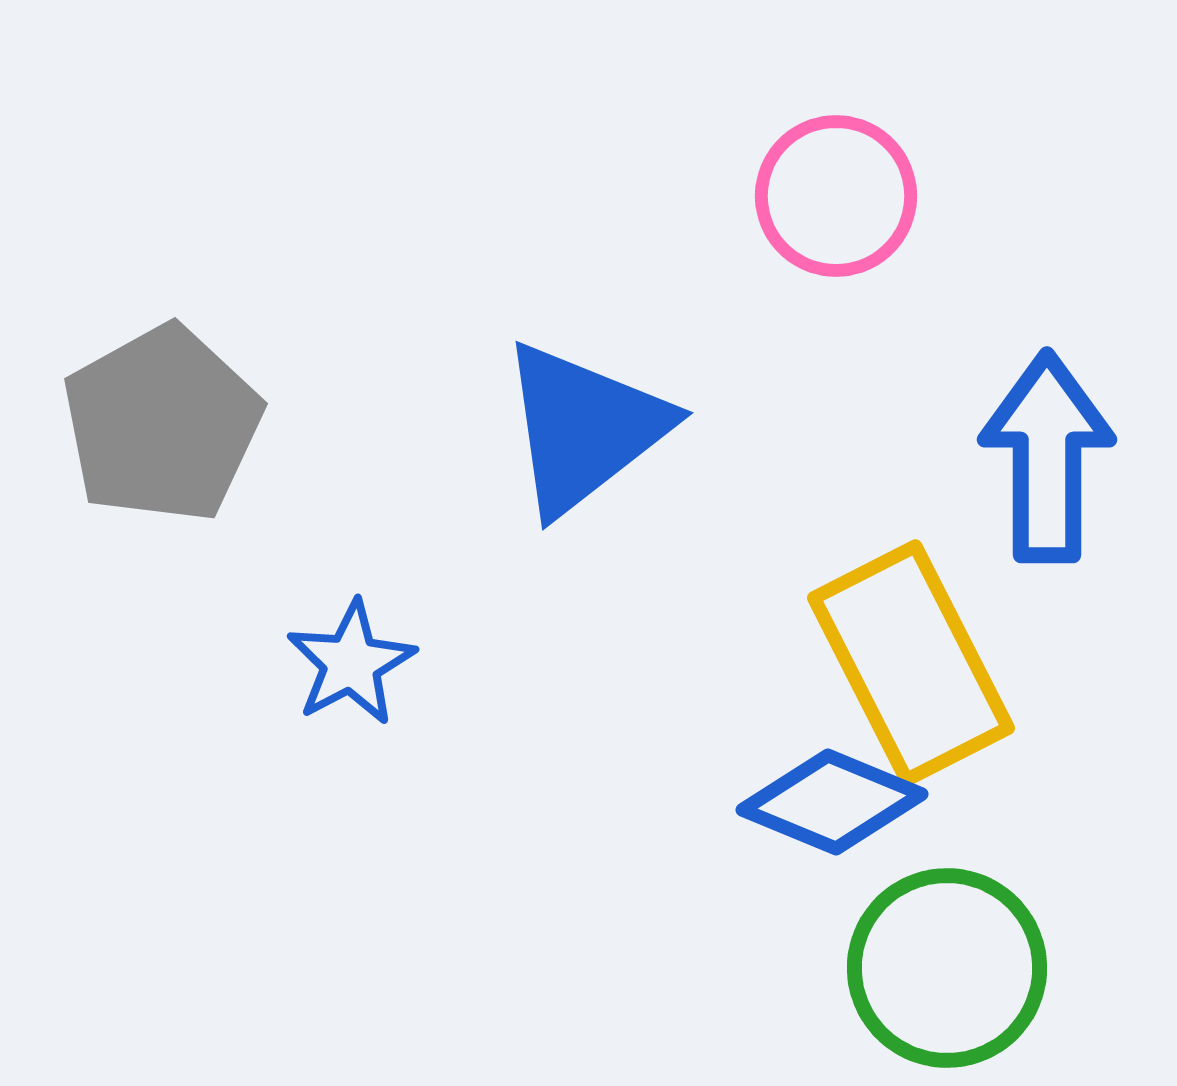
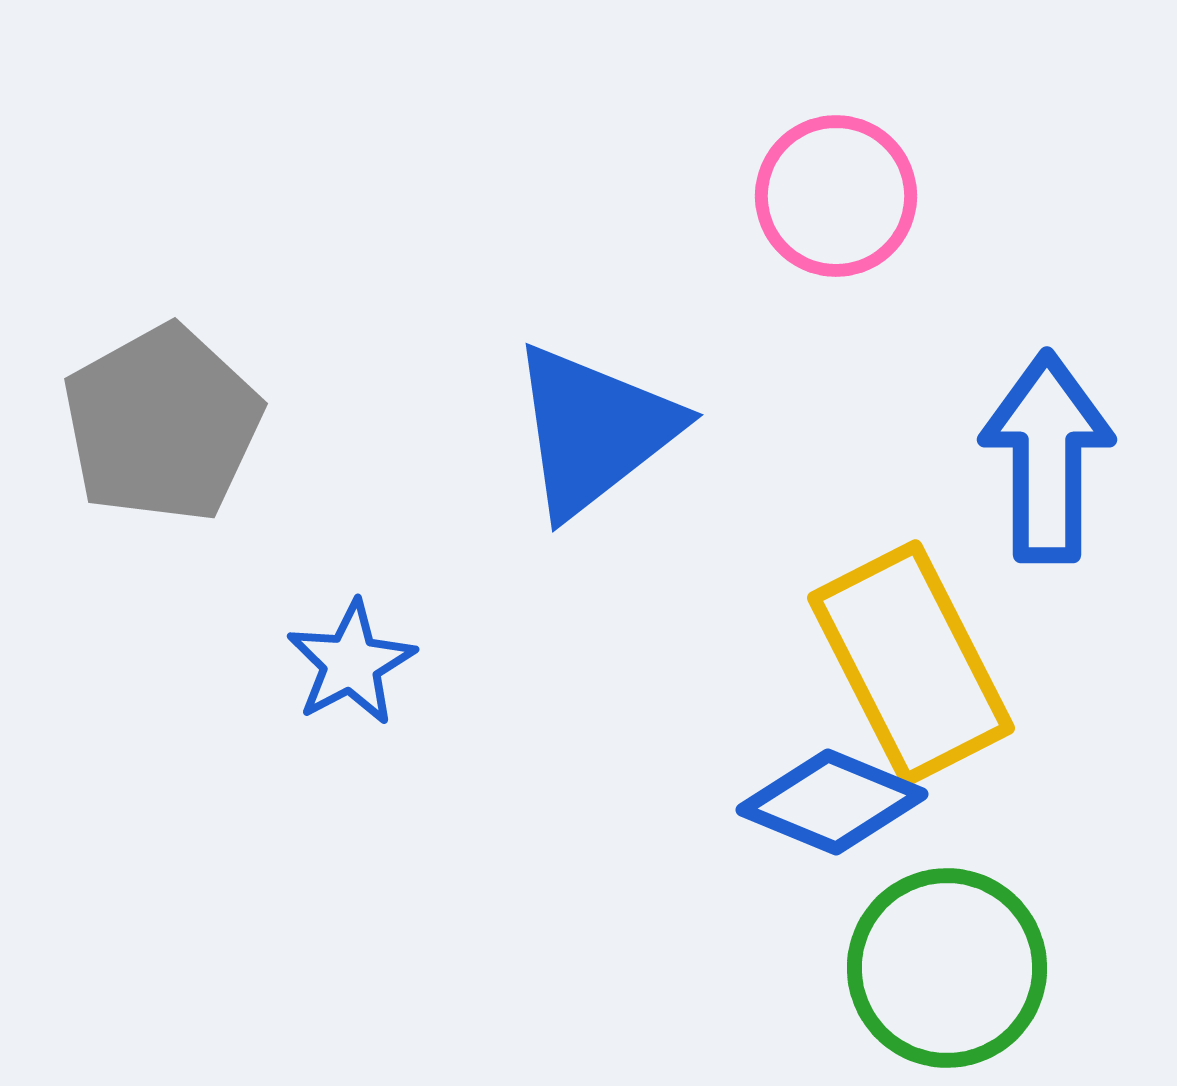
blue triangle: moved 10 px right, 2 px down
